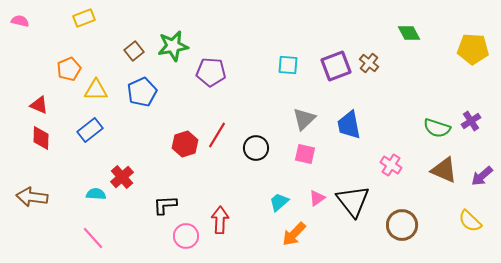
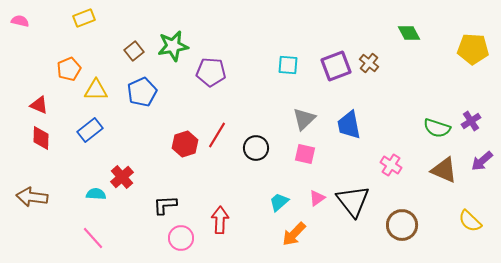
purple arrow: moved 15 px up
pink circle: moved 5 px left, 2 px down
